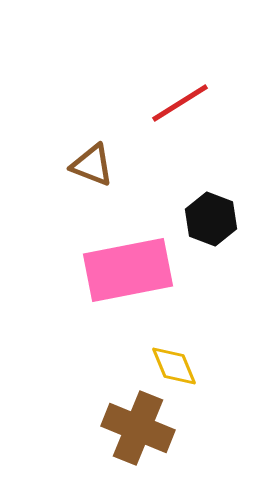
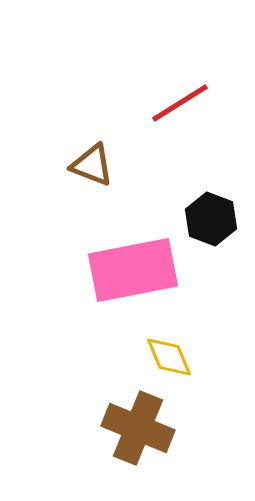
pink rectangle: moved 5 px right
yellow diamond: moved 5 px left, 9 px up
